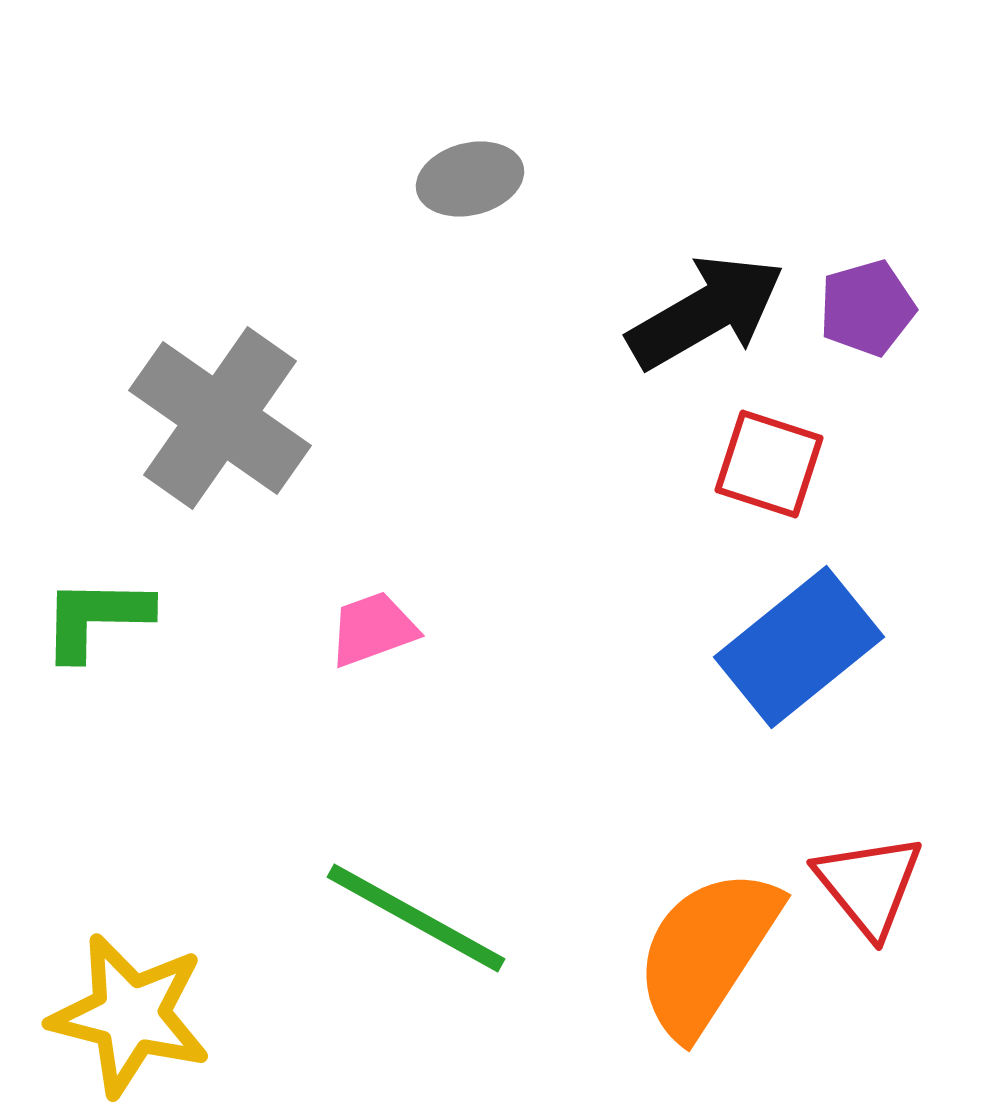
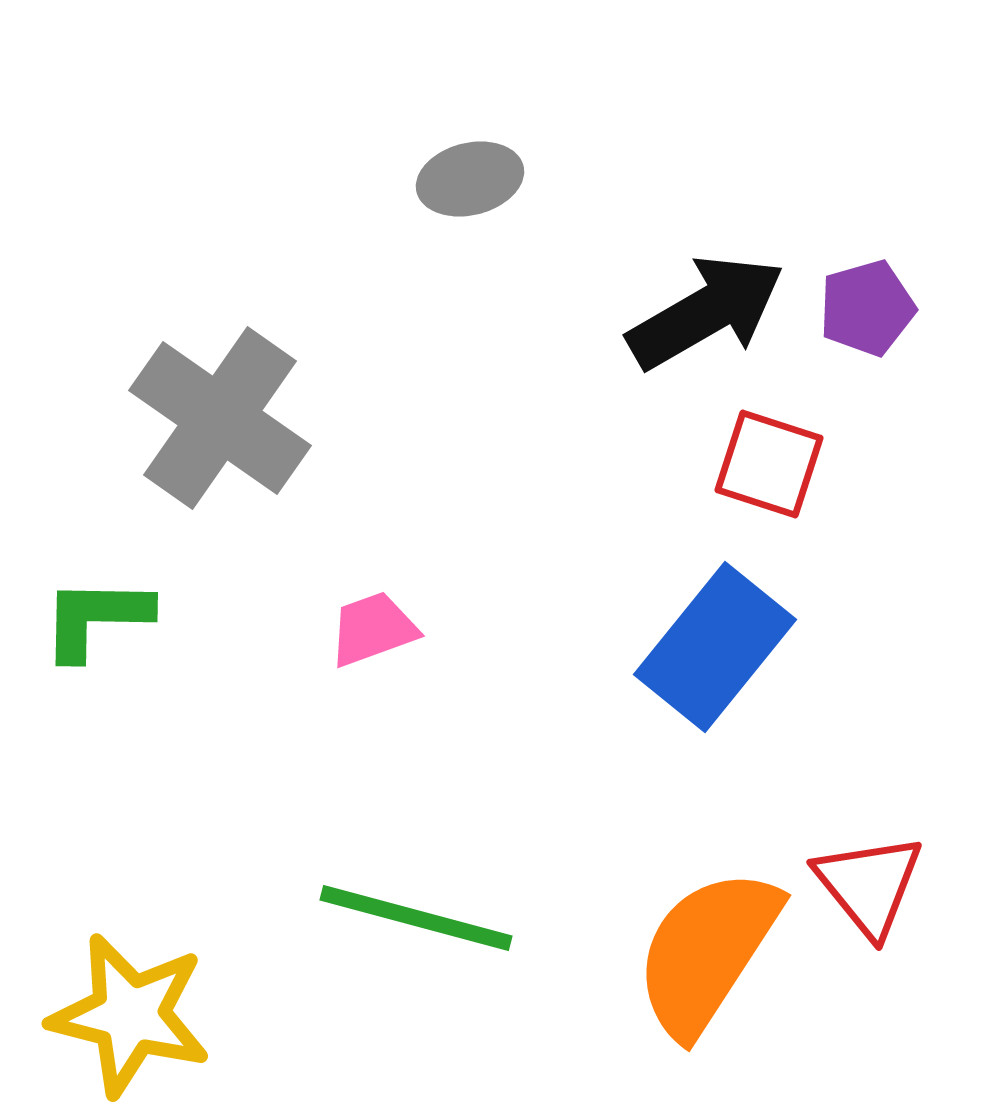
blue rectangle: moved 84 px left; rotated 12 degrees counterclockwise
green line: rotated 14 degrees counterclockwise
